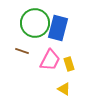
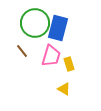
brown line: rotated 32 degrees clockwise
pink trapezoid: moved 1 px right, 4 px up; rotated 10 degrees counterclockwise
